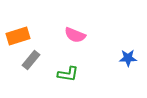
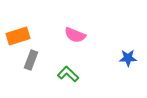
gray rectangle: rotated 18 degrees counterclockwise
green L-shape: rotated 145 degrees counterclockwise
